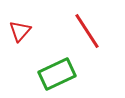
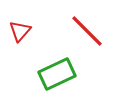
red line: rotated 12 degrees counterclockwise
